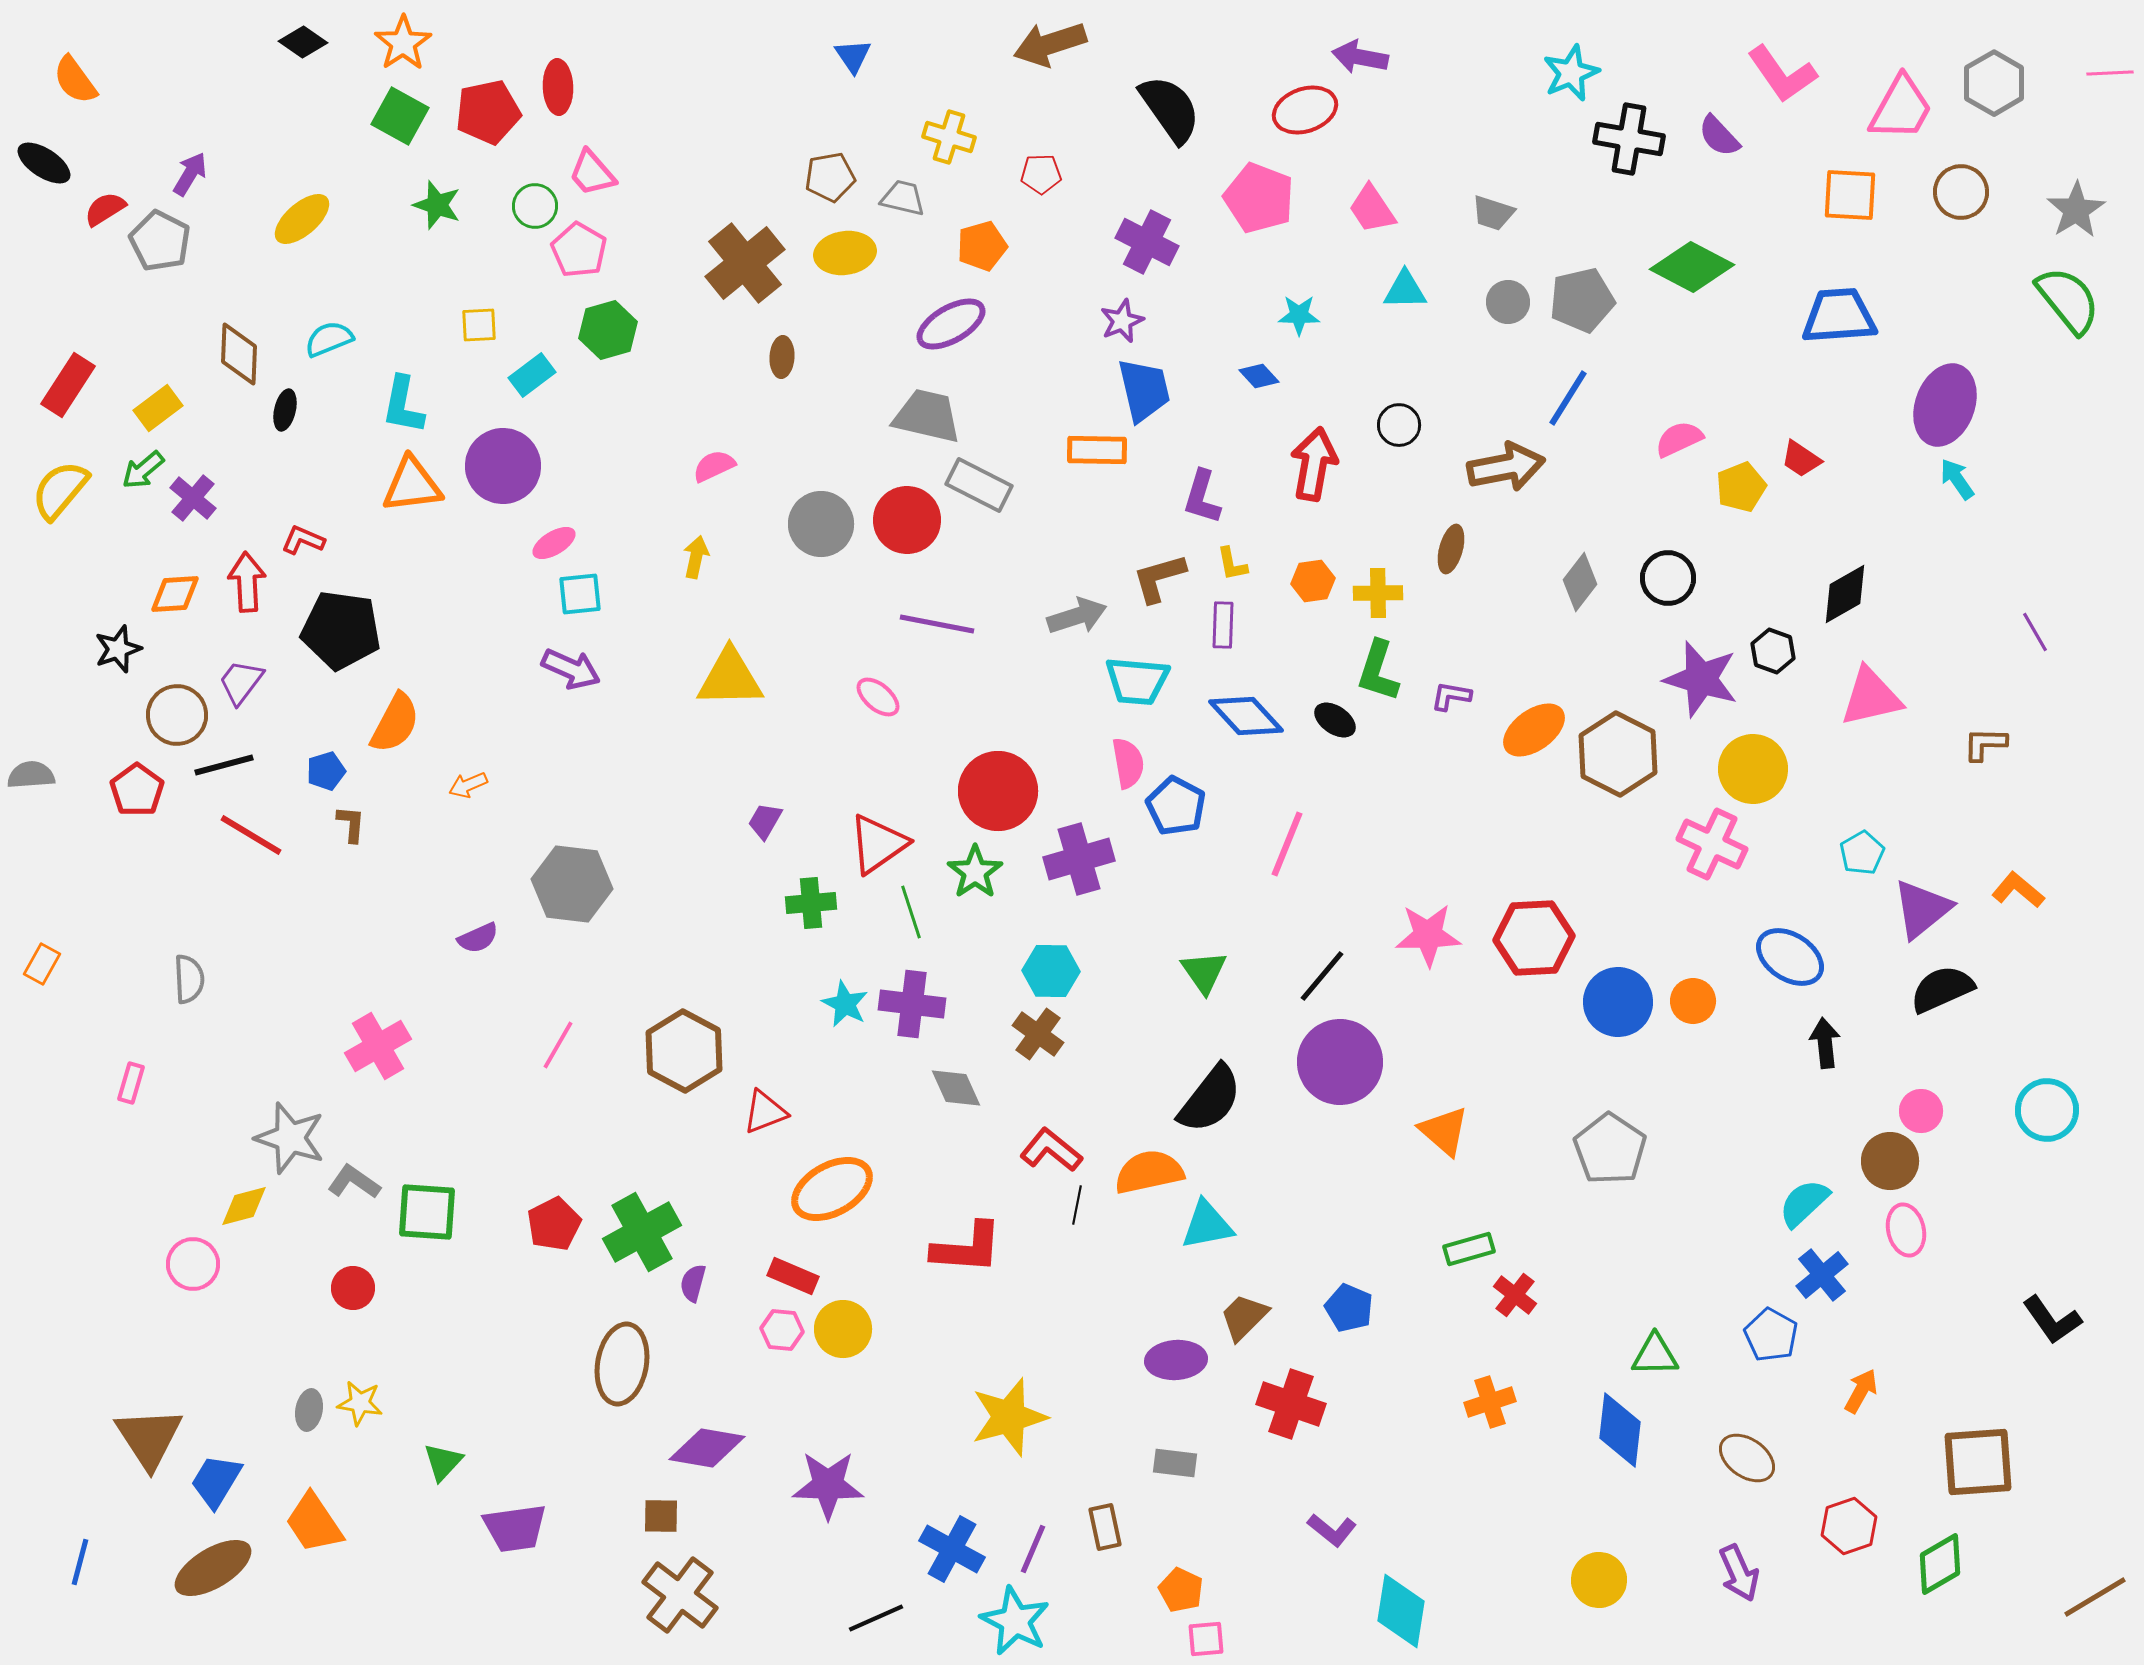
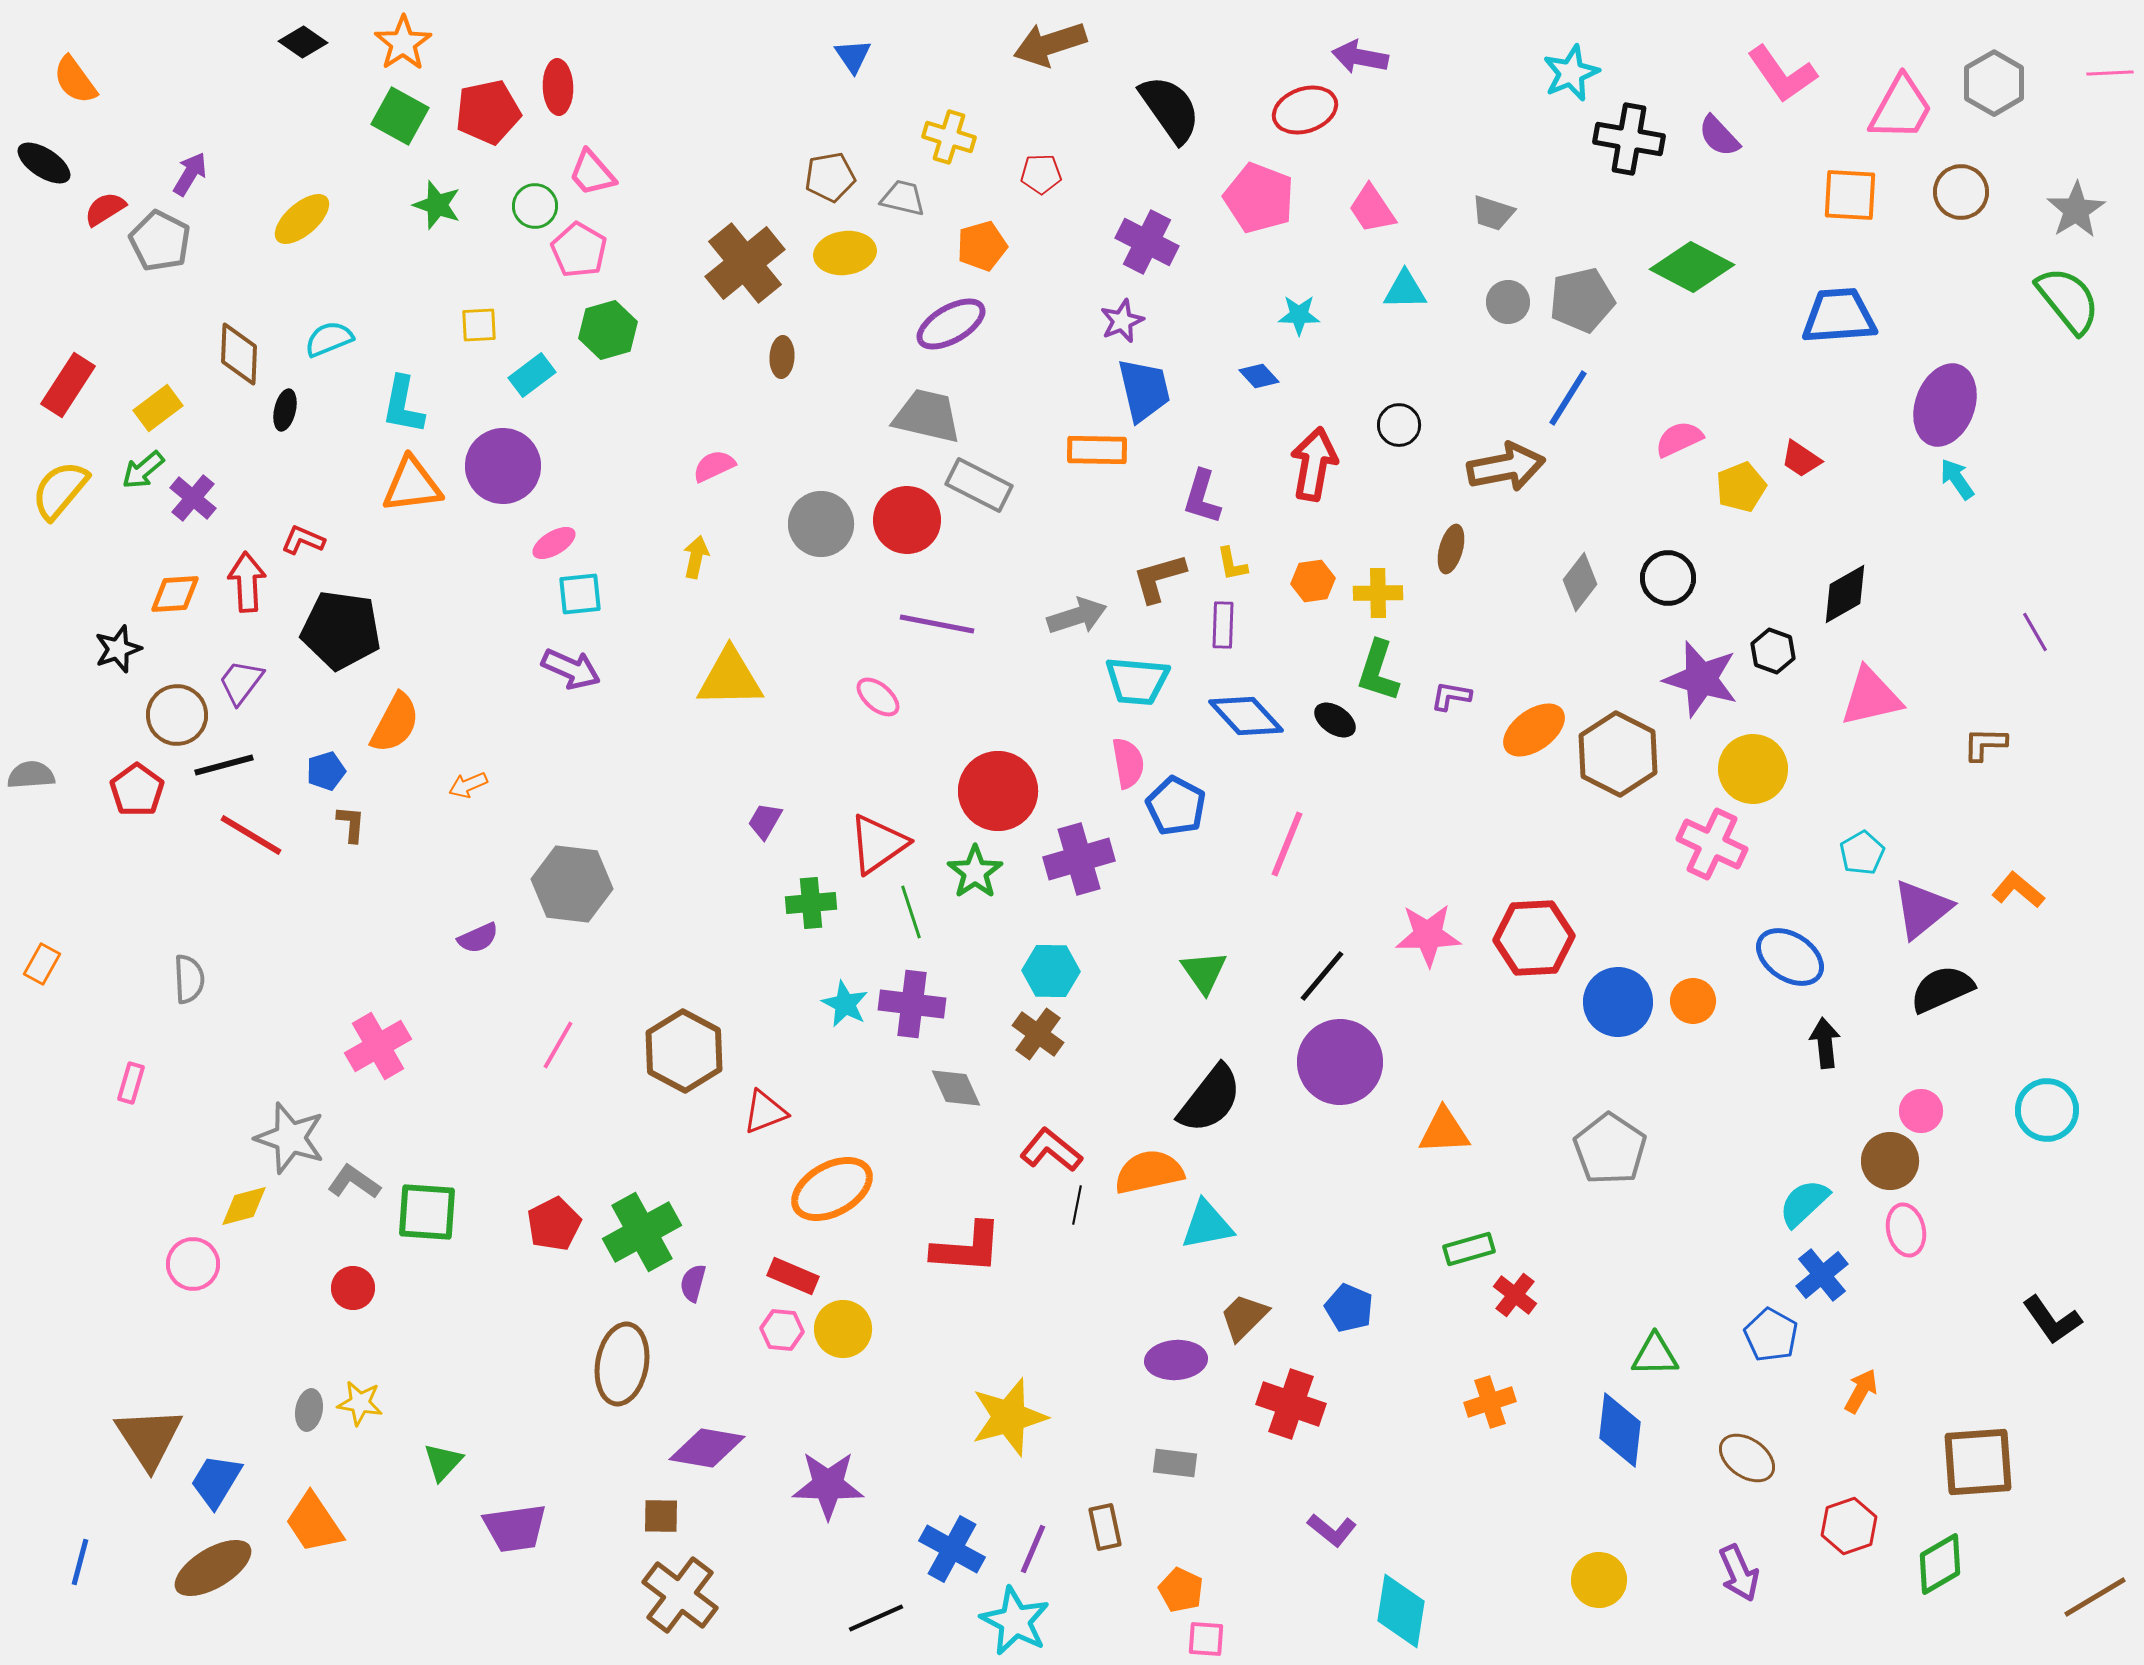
orange triangle at (1444, 1131): rotated 44 degrees counterclockwise
pink square at (1206, 1639): rotated 9 degrees clockwise
